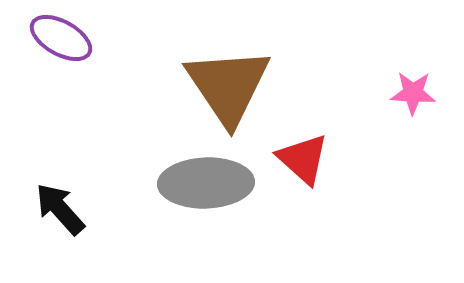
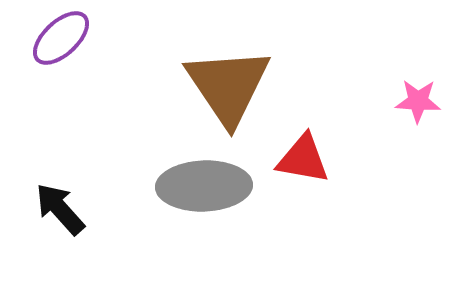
purple ellipse: rotated 72 degrees counterclockwise
pink star: moved 5 px right, 8 px down
red triangle: rotated 32 degrees counterclockwise
gray ellipse: moved 2 px left, 3 px down
